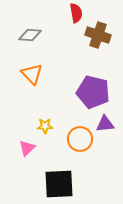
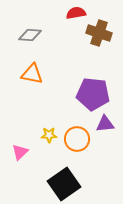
red semicircle: rotated 90 degrees counterclockwise
brown cross: moved 1 px right, 2 px up
orange triangle: rotated 35 degrees counterclockwise
purple pentagon: moved 2 px down; rotated 8 degrees counterclockwise
yellow star: moved 4 px right, 9 px down
orange circle: moved 3 px left
pink triangle: moved 7 px left, 4 px down
black square: moved 5 px right; rotated 32 degrees counterclockwise
